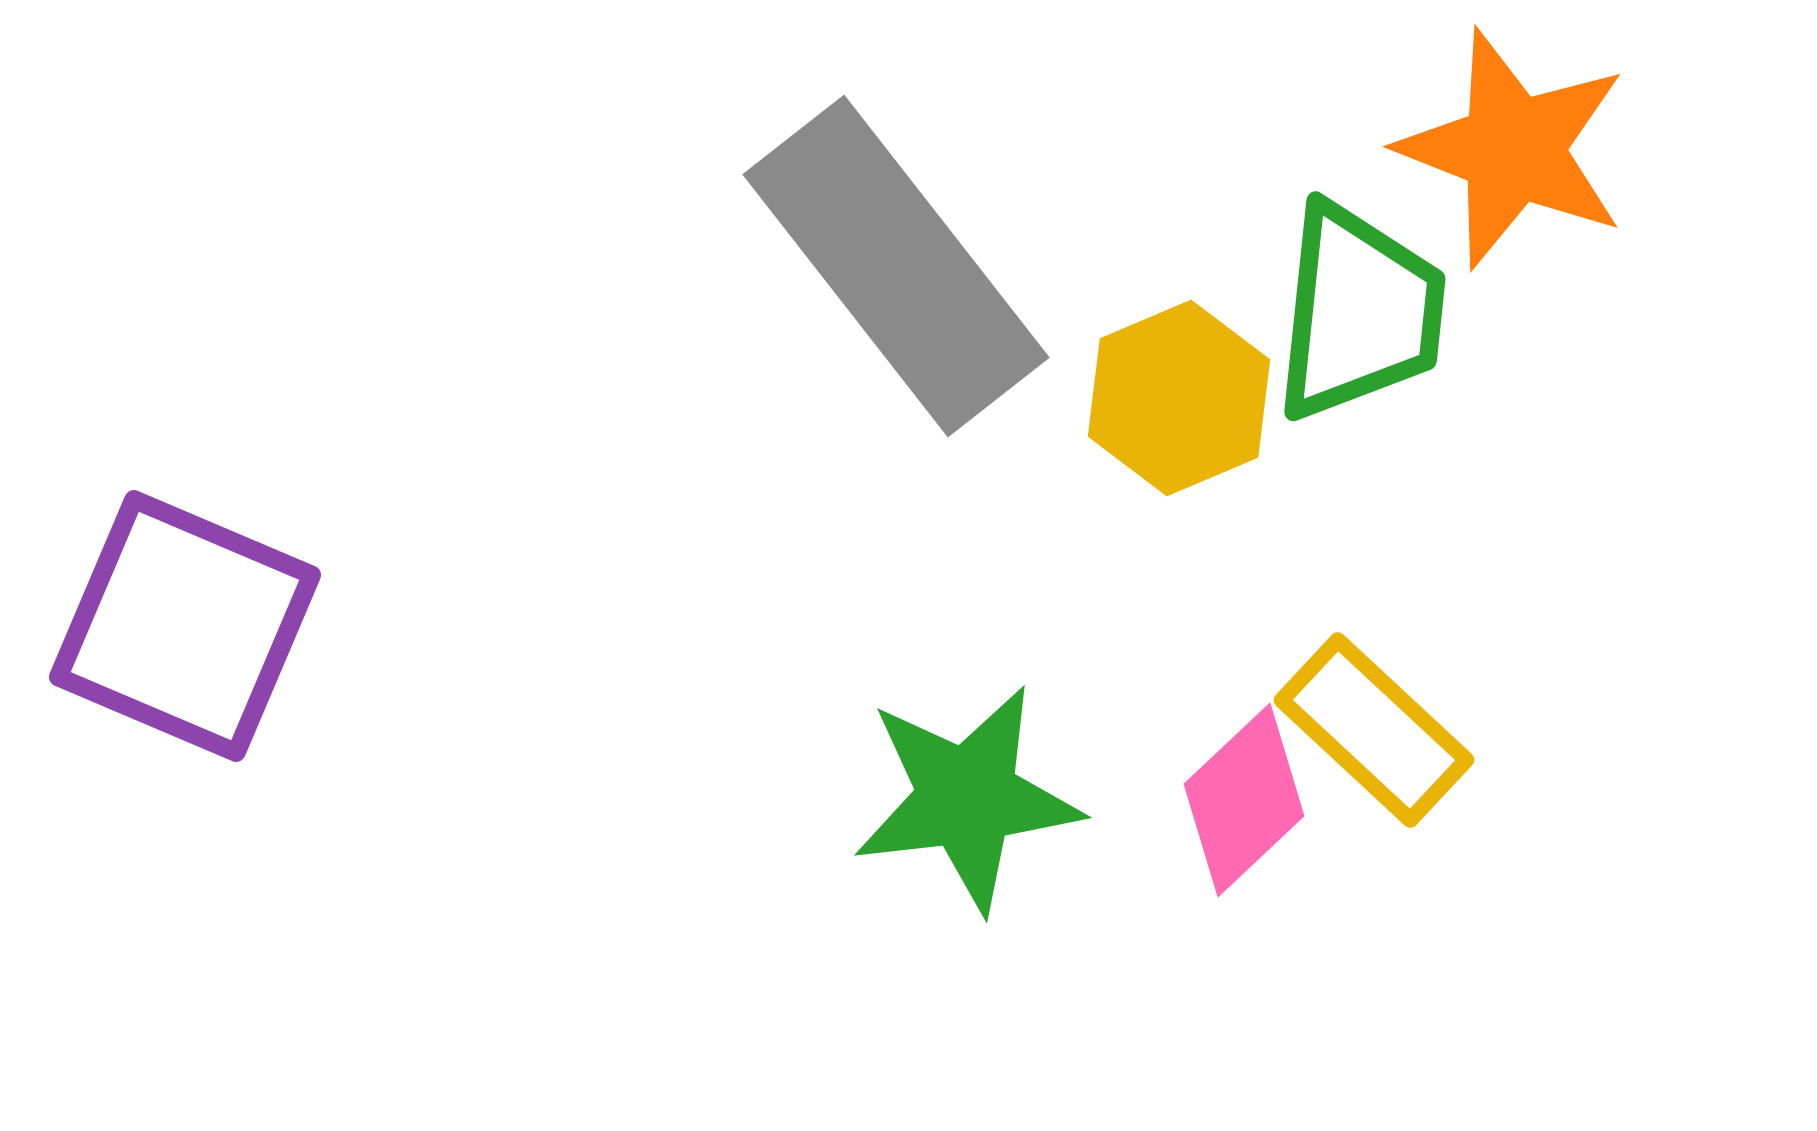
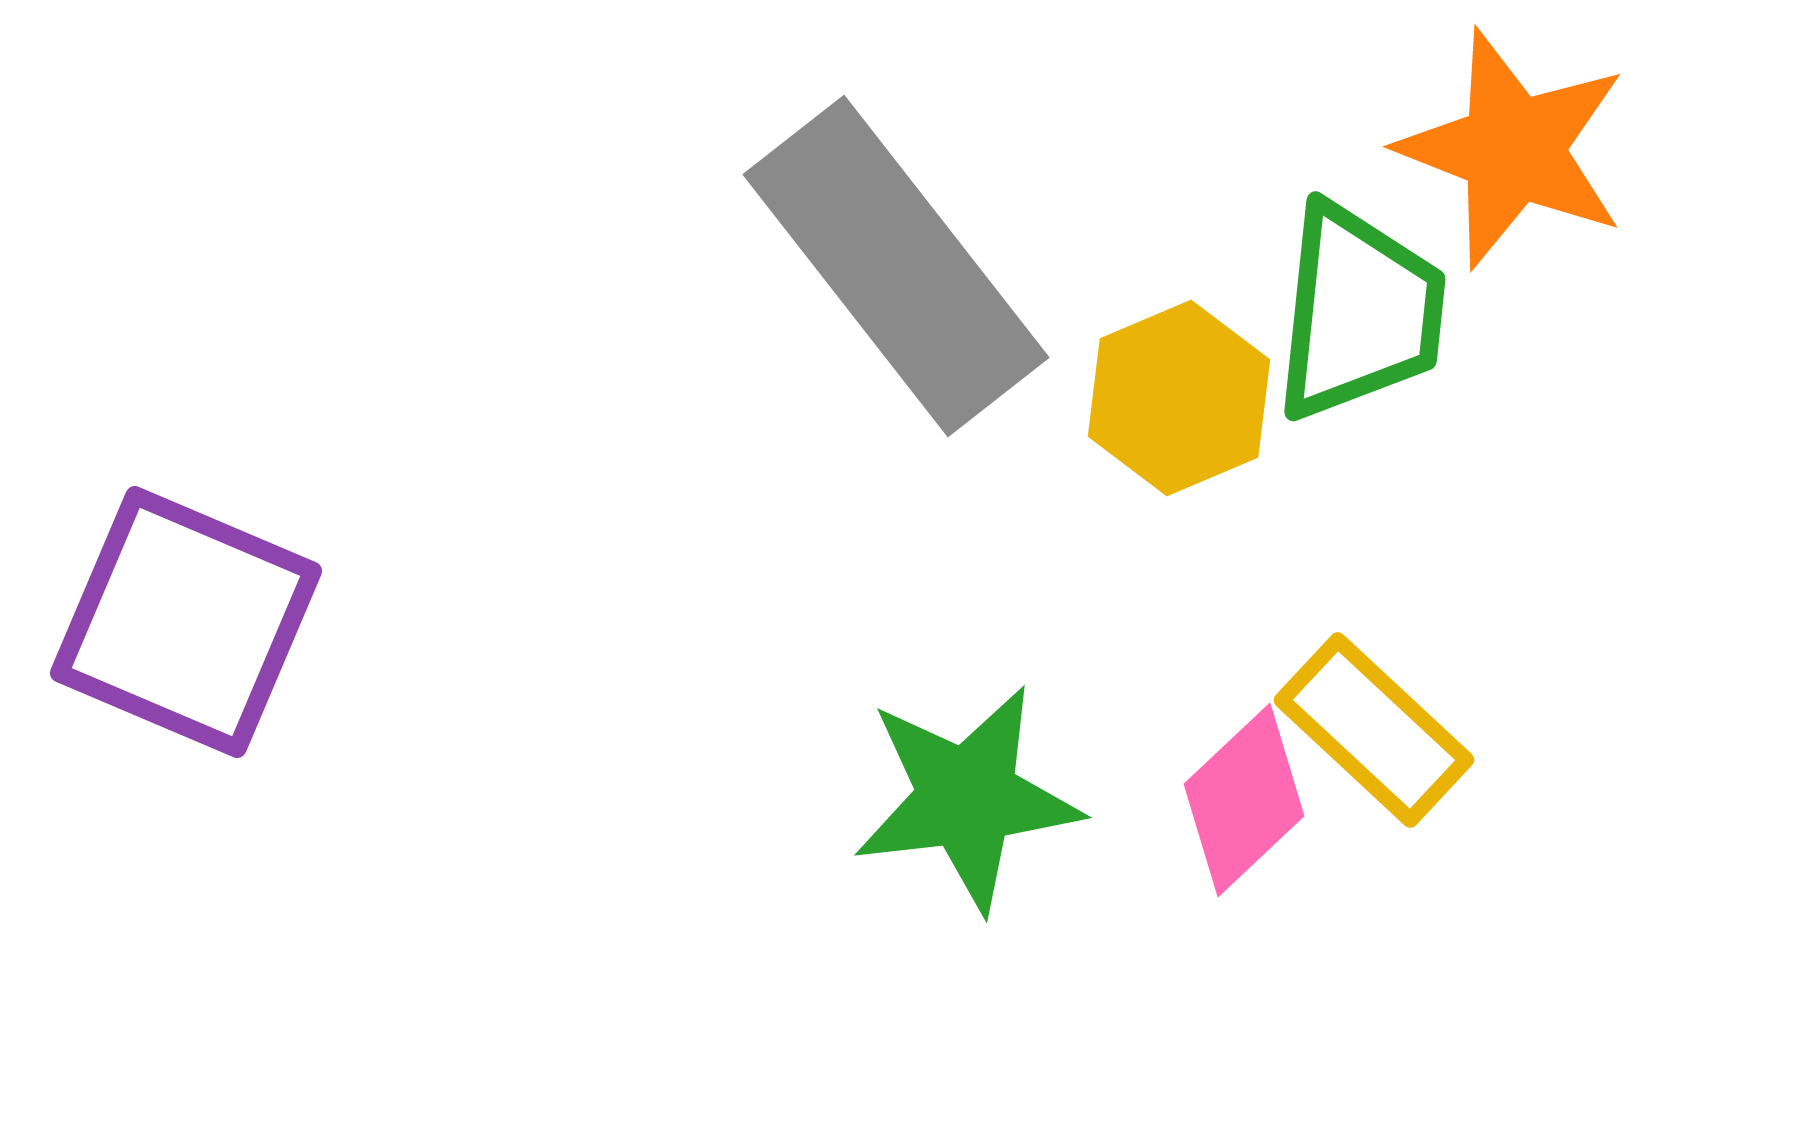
purple square: moved 1 px right, 4 px up
